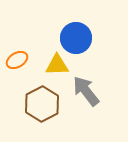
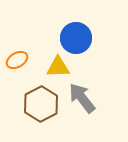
yellow triangle: moved 1 px right, 2 px down
gray arrow: moved 4 px left, 7 px down
brown hexagon: moved 1 px left
